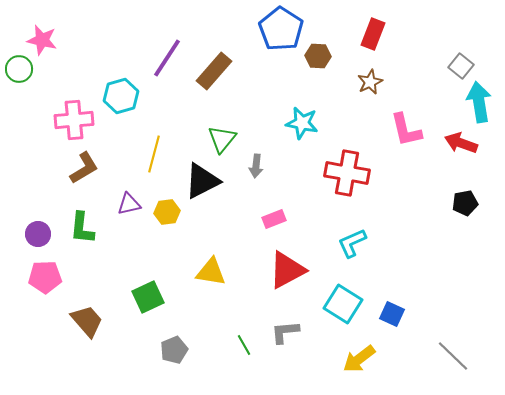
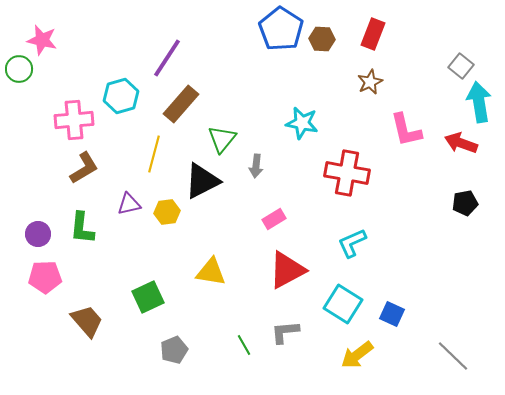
brown hexagon: moved 4 px right, 17 px up
brown rectangle: moved 33 px left, 33 px down
pink rectangle: rotated 10 degrees counterclockwise
yellow arrow: moved 2 px left, 4 px up
